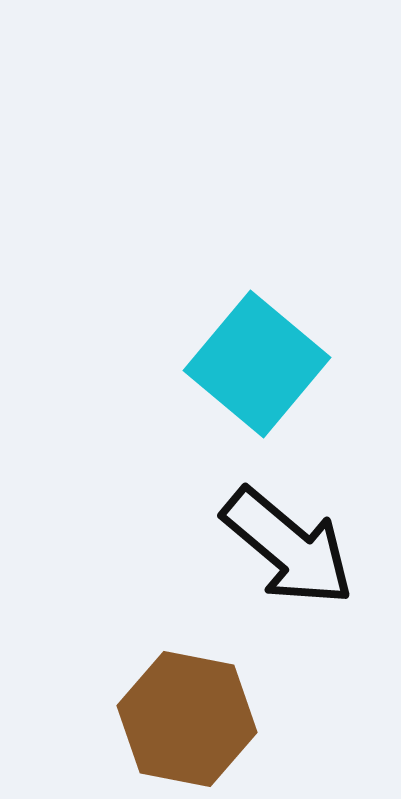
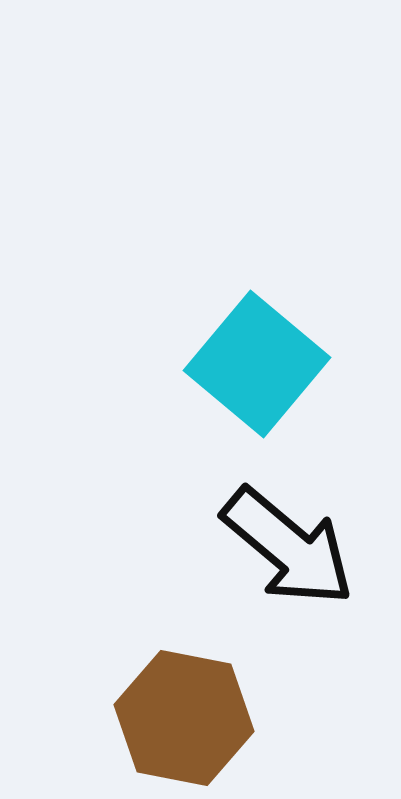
brown hexagon: moved 3 px left, 1 px up
